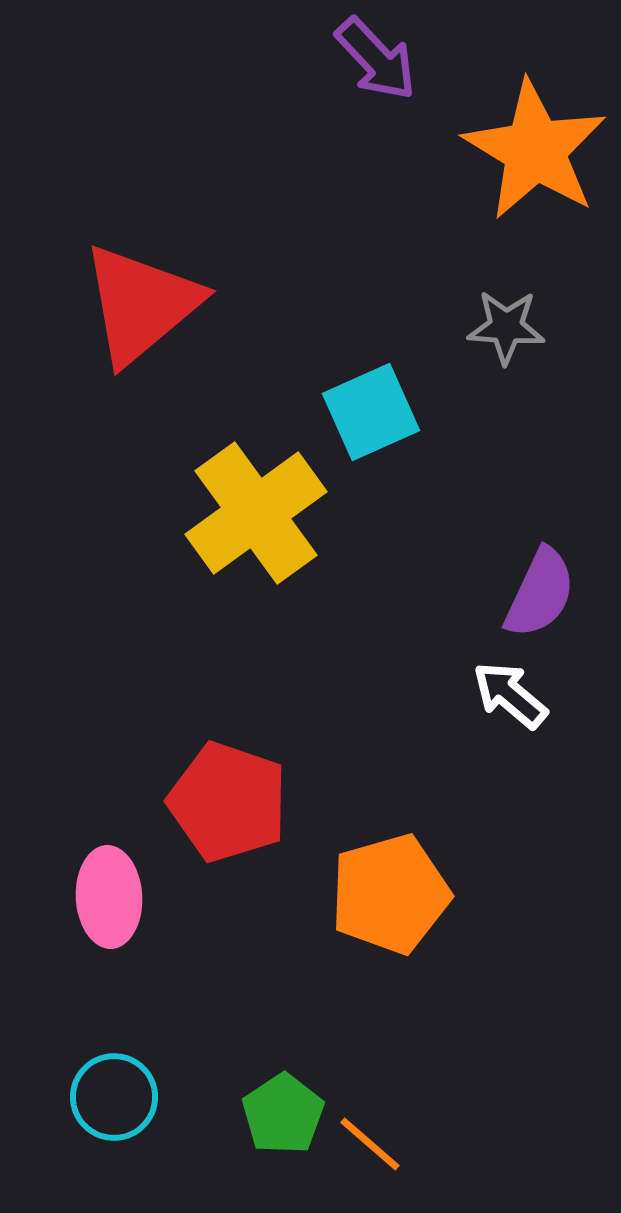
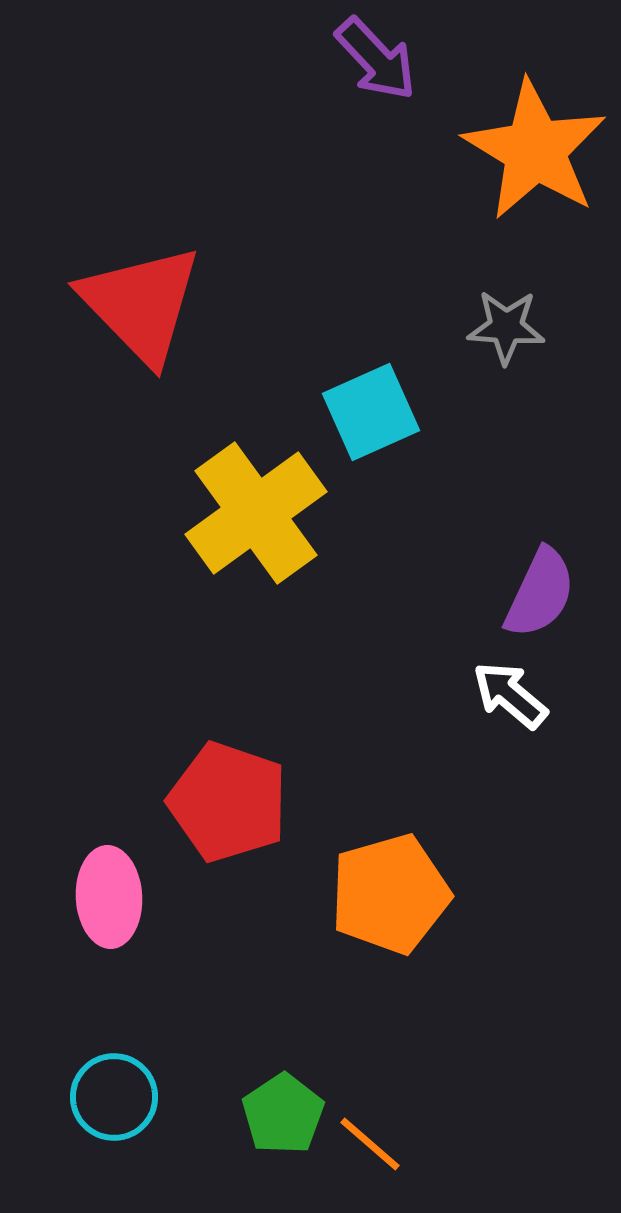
red triangle: rotated 34 degrees counterclockwise
